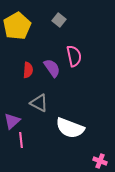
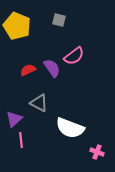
gray square: rotated 24 degrees counterclockwise
yellow pentagon: rotated 20 degrees counterclockwise
pink semicircle: rotated 65 degrees clockwise
red semicircle: rotated 119 degrees counterclockwise
purple triangle: moved 2 px right, 2 px up
pink cross: moved 3 px left, 9 px up
